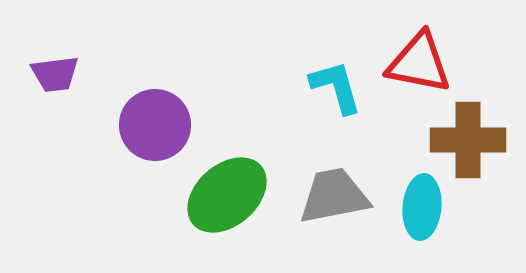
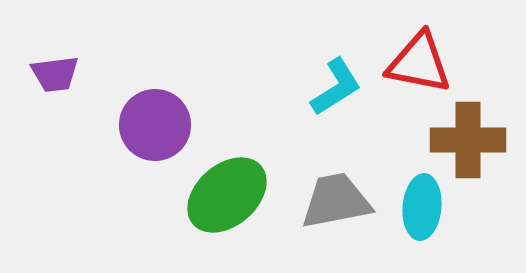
cyan L-shape: rotated 74 degrees clockwise
gray trapezoid: moved 2 px right, 5 px down
